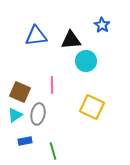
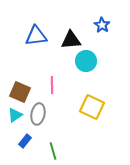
blue rectangle: rotated 40 degrees counterclockwise
